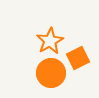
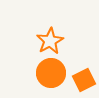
orange square: moved 6 px right, 22 px down
